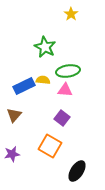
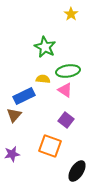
yellow semicircle: moved 1 px up
blue rectangle: moved 10 px down
pink triangle: rotated 28 degrees clockwise
purple square: moved 4 px right, 2 px down
orange square: rotated 10 degrees counterclockwise
